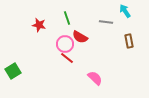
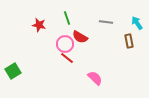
cyan arrow: moved 12 px right, 12 px down
